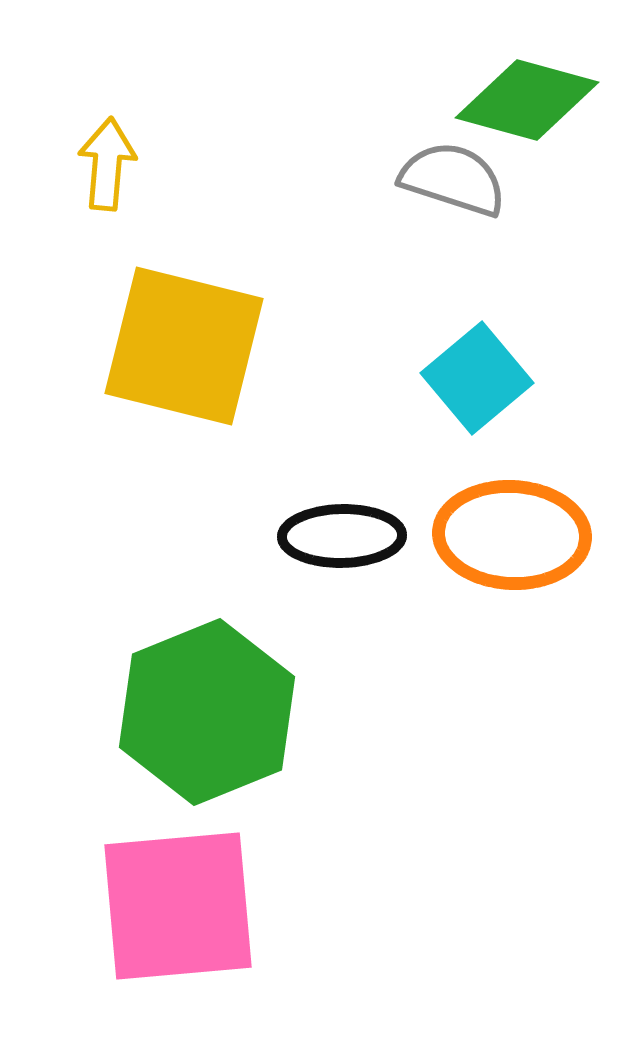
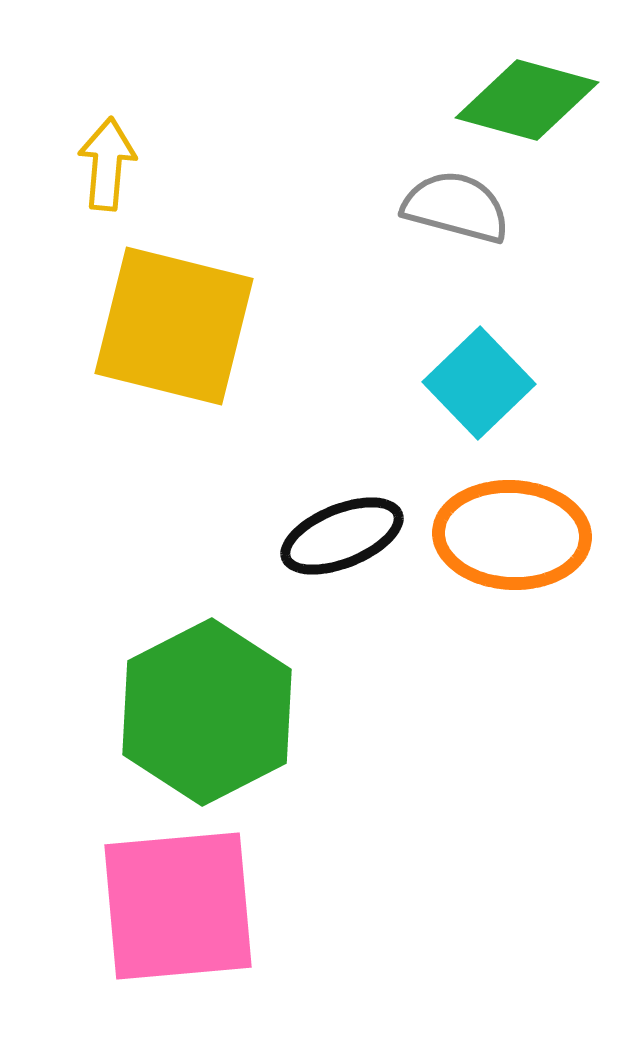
gray semicircle: moved 3 px right, 28 px down; rotated 3 degrees counterclockwise
yellow square: moved 10 px left, 20 px up
cyan square: moved 2 px right, 5 px down; rotated 4 degrees counterclockwise
black ellipse: rotated 21 degrees counterclockwise
green hexagon: rotated 5 degrees counterclockwise
